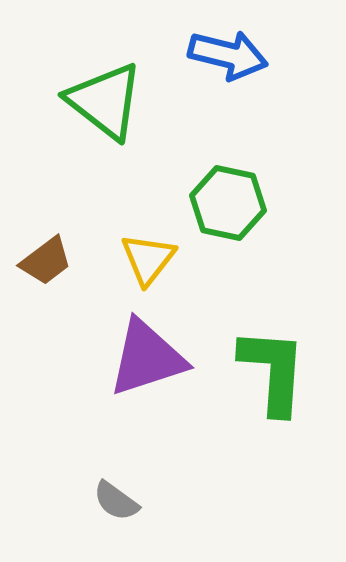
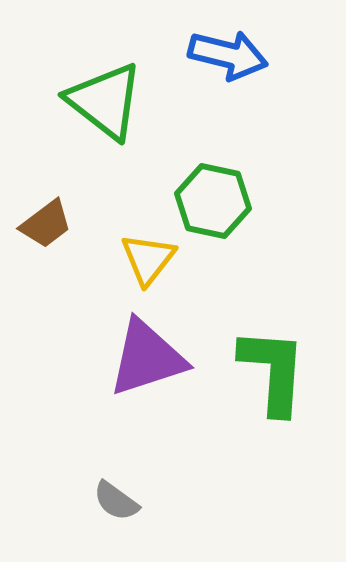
green hexagon: moved 15 px left, 2 px up
brown trapezoid: moved 37 px up
